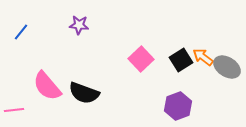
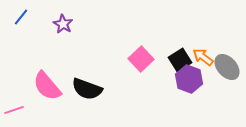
purple star: moved 16 px left, 1 px up; rotated 24 degrees clockwise
blue line: moved 15 px up
black square: moved 1 px left
gray ellipse: rotated 16 degrees clockwise
black semicircle: moved 3 px right, 4 px up
purple hexagon: moved 11 px right, 27 px up; rotated 20 degrees counterclockwise
pink line: rotated 12 degrees counterclockwise
